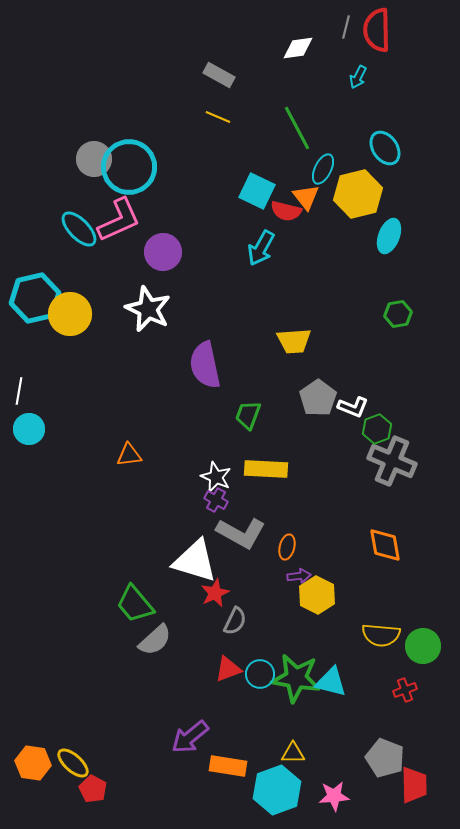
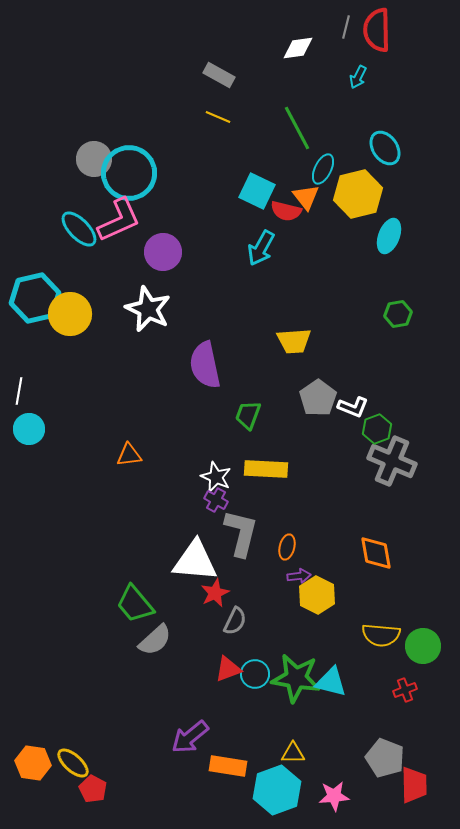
cyan circle at (129, 167): moved 6 px down
gray L-shape at (241, 533): rotated 105 degrees counterclockwise
orange diamond at (385, 545): moved 9 px left, 8 px down
white triangle at (195, 561): rotated 12 degrees counterclockwise
cyan circle at (260, 674): moved 5 px left
